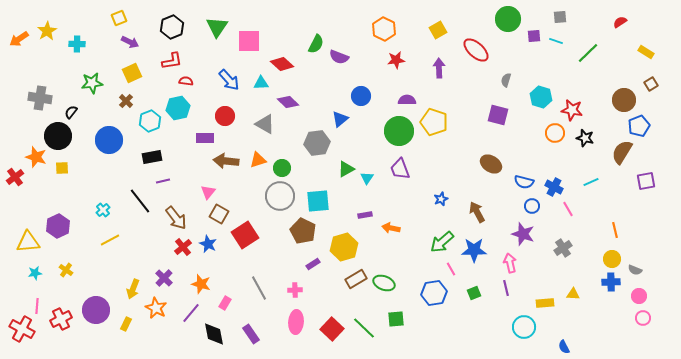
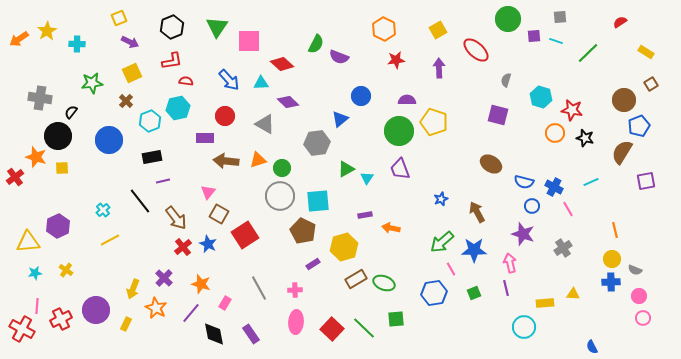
blue semicircle at (564, 347): moved 28 px right
